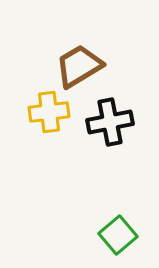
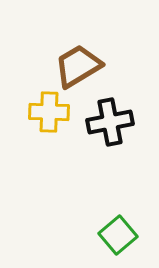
brown trapezoid: moved 1 px left
yellow cross: rotated 9 degrees clockwise
